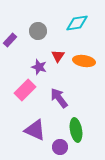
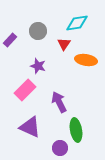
red triangle: moved 6 px right, 12 px up
orange ellipse: moved 2 px right, 1 px up
purple star: moved 1 px left, 1 px up
purple arrow: moved 4 px down; rotated 10 degrees clockwise
purple triangle: moved 5 px left, 3 px up
purple circle: moved 1 px down
